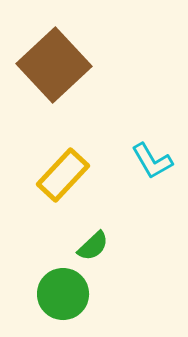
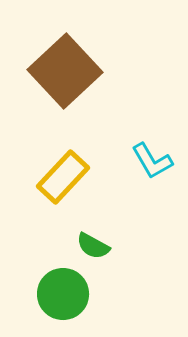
brown square: moved 11 px right, 6 px down
yellow rectangle: moved 2 px down
green semicircle: rotated 72 degrees clockwise
